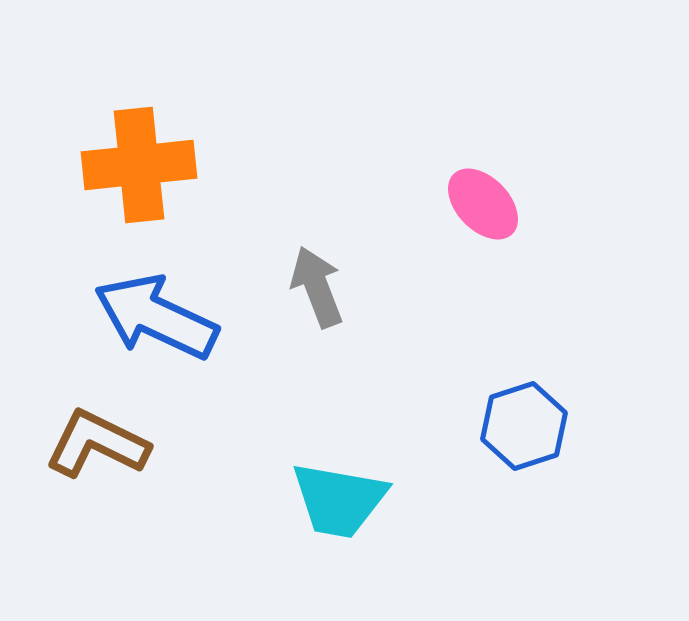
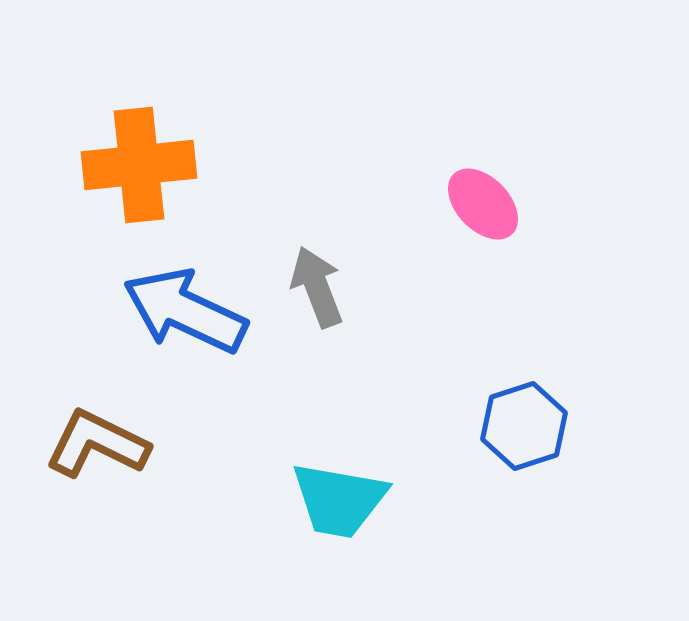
blue arrow: moved 29 px right, 6 px up
